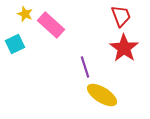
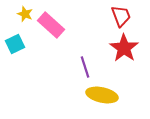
yellow ellipse: rotated 20 degrees counterclockwise
